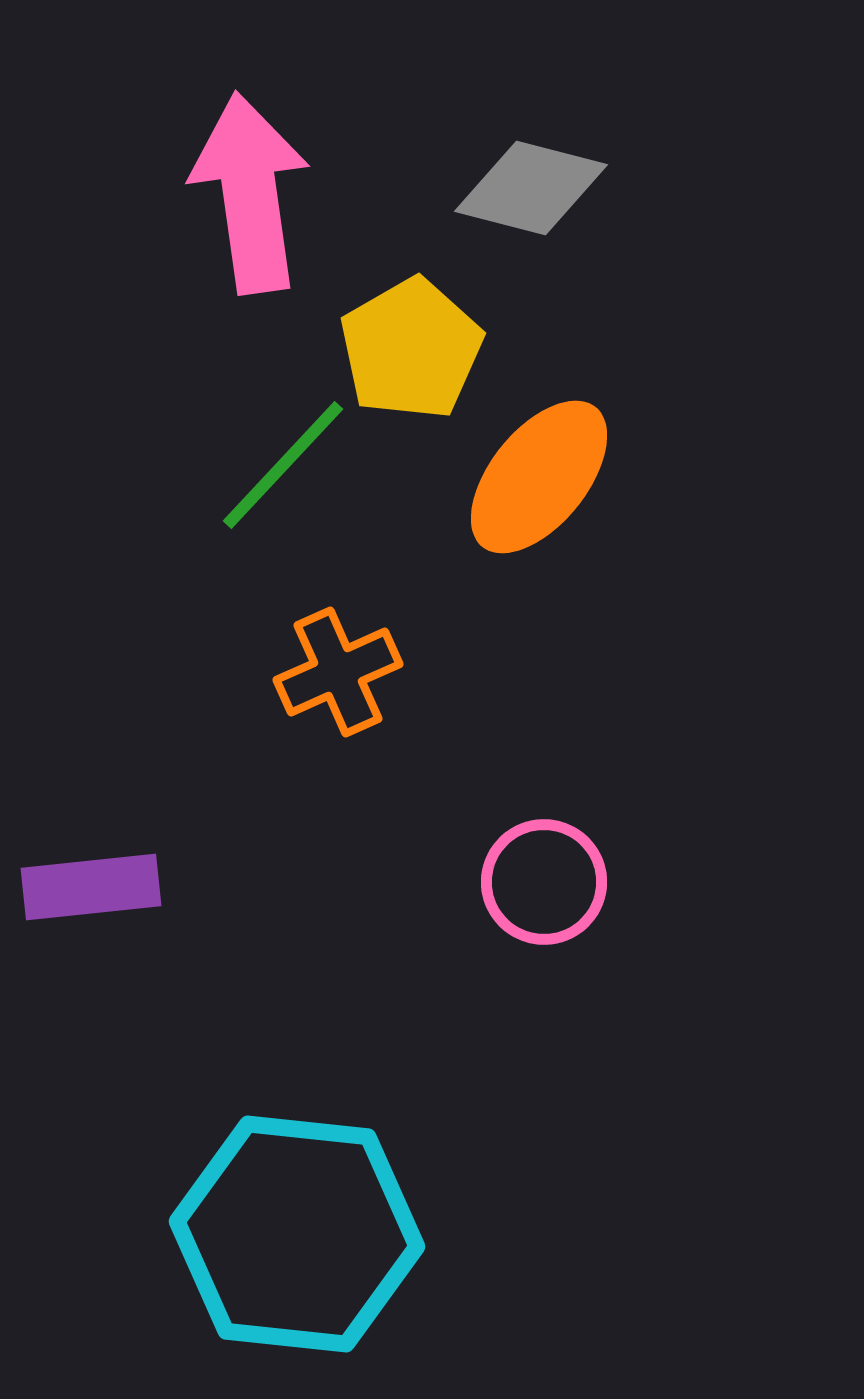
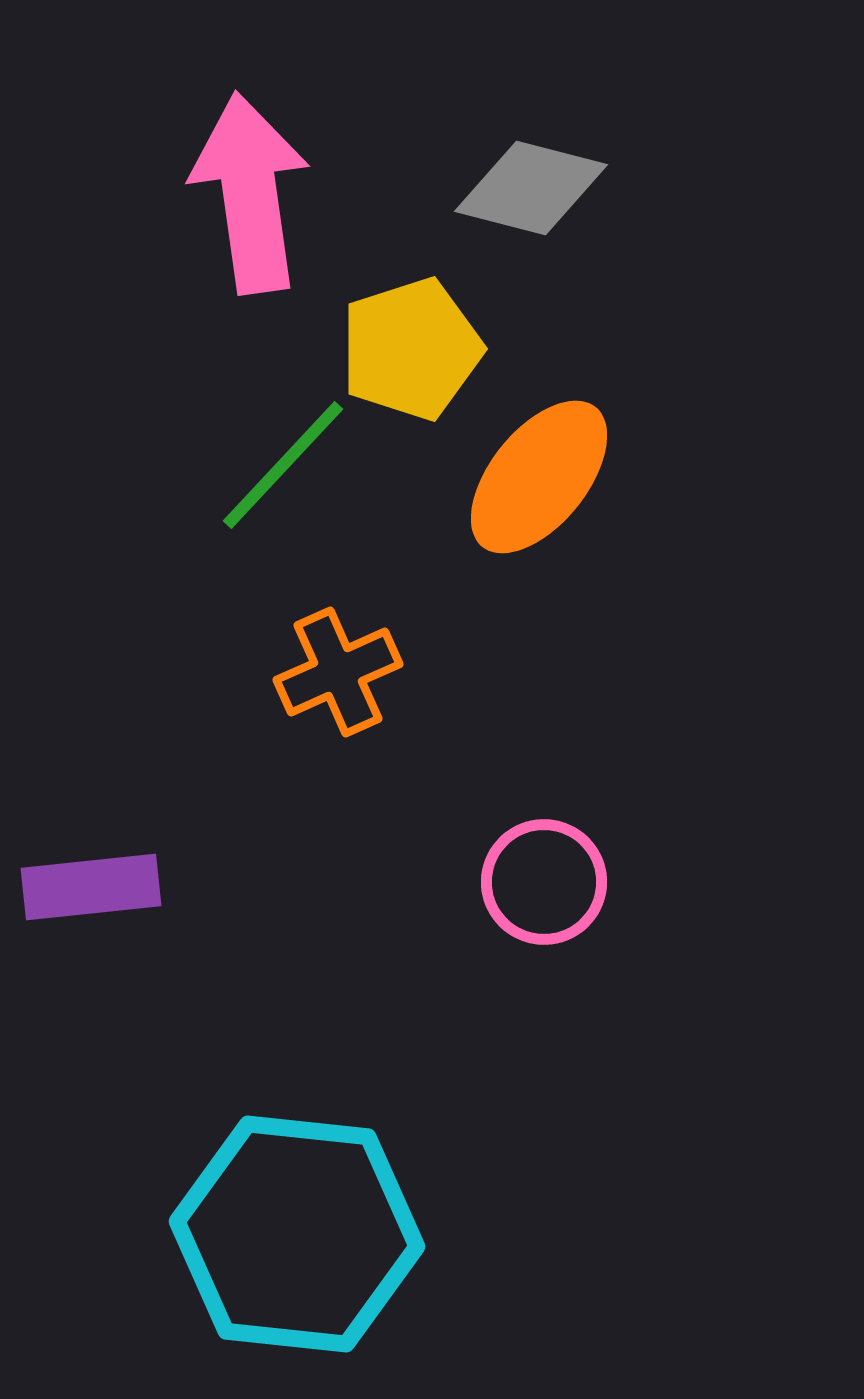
yellow pentagon: rotated 12 degrees clockwise
